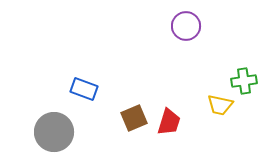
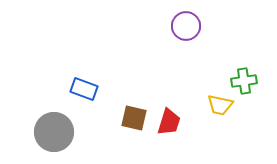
brown square: rotated 36 degrees clockwise
